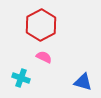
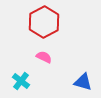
red hexagon: moved 3 px right, 3 px up
cyan cross: moved 3 px down; rotated 18 degrees clockwise
